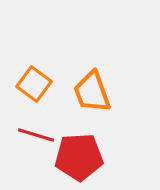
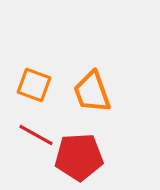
orange square: moved 1 px down; rotated 16 degrees counterclockwise
red line: rotated 12 degrees clockwise
